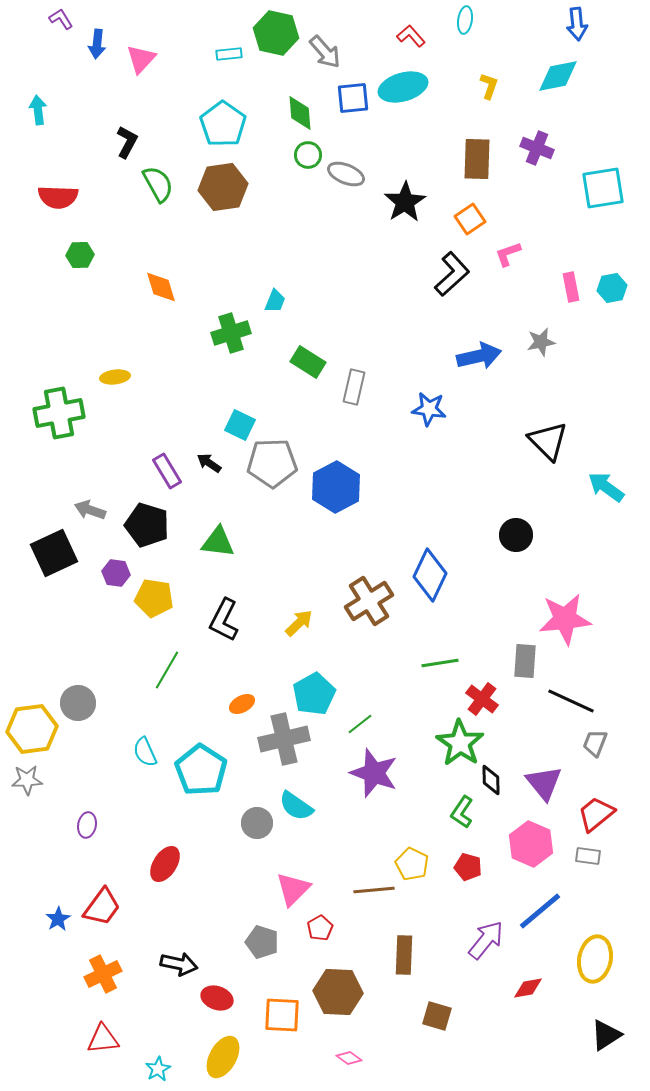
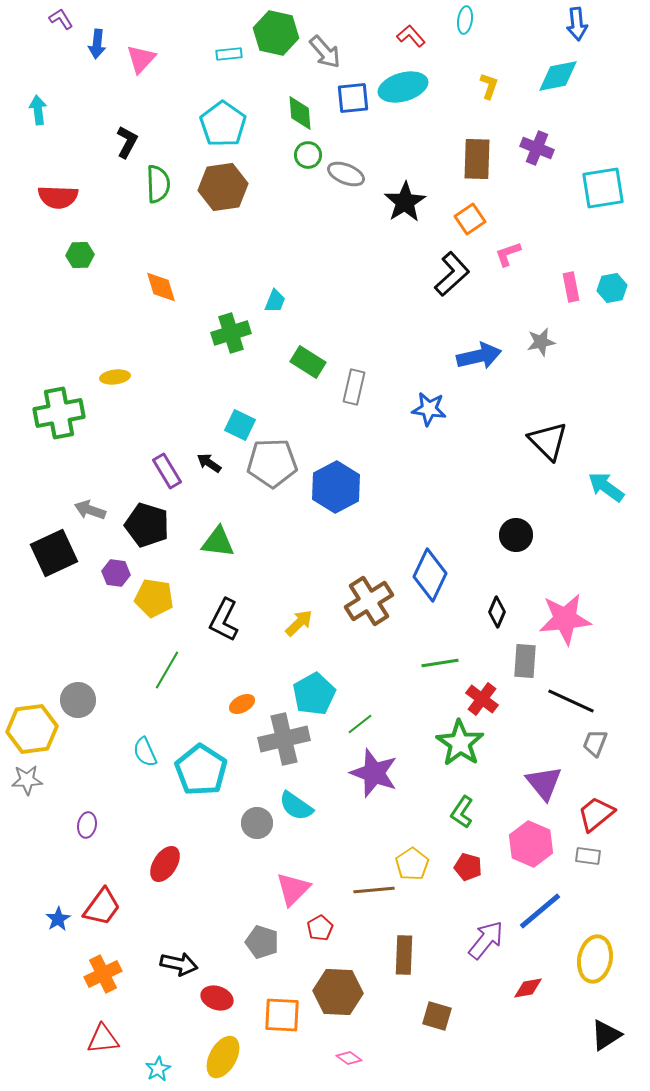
green semicircle at (158, 184): rotated 27 degrees clockwise
gray circle at (78, 703): moved 3 px up
black diamond at (491, 780): moved 6 px right, 168 px up; rotated 24 degrees clockwise
yellow pentagon at (412, 864): rotated 12 degrees clockwise
